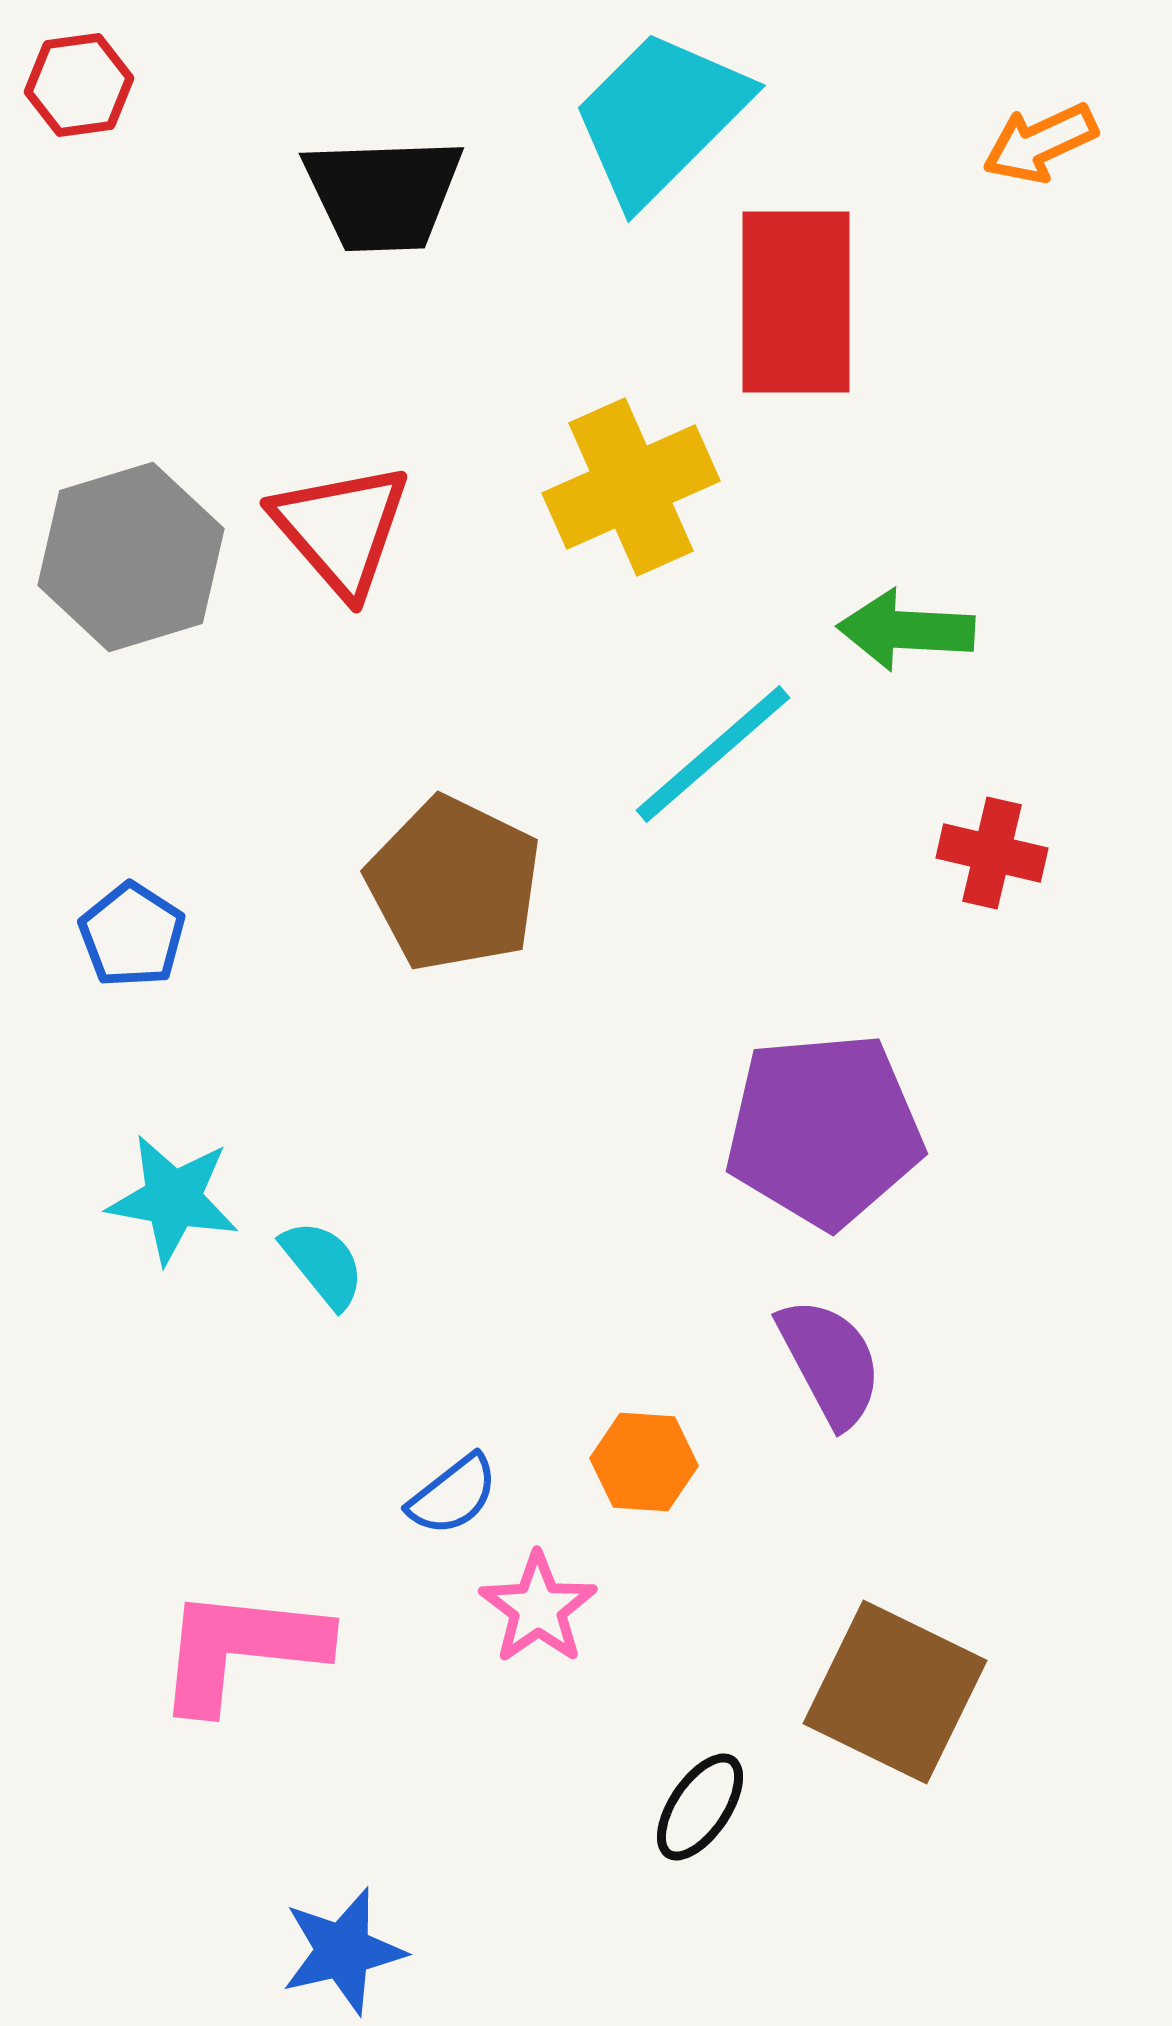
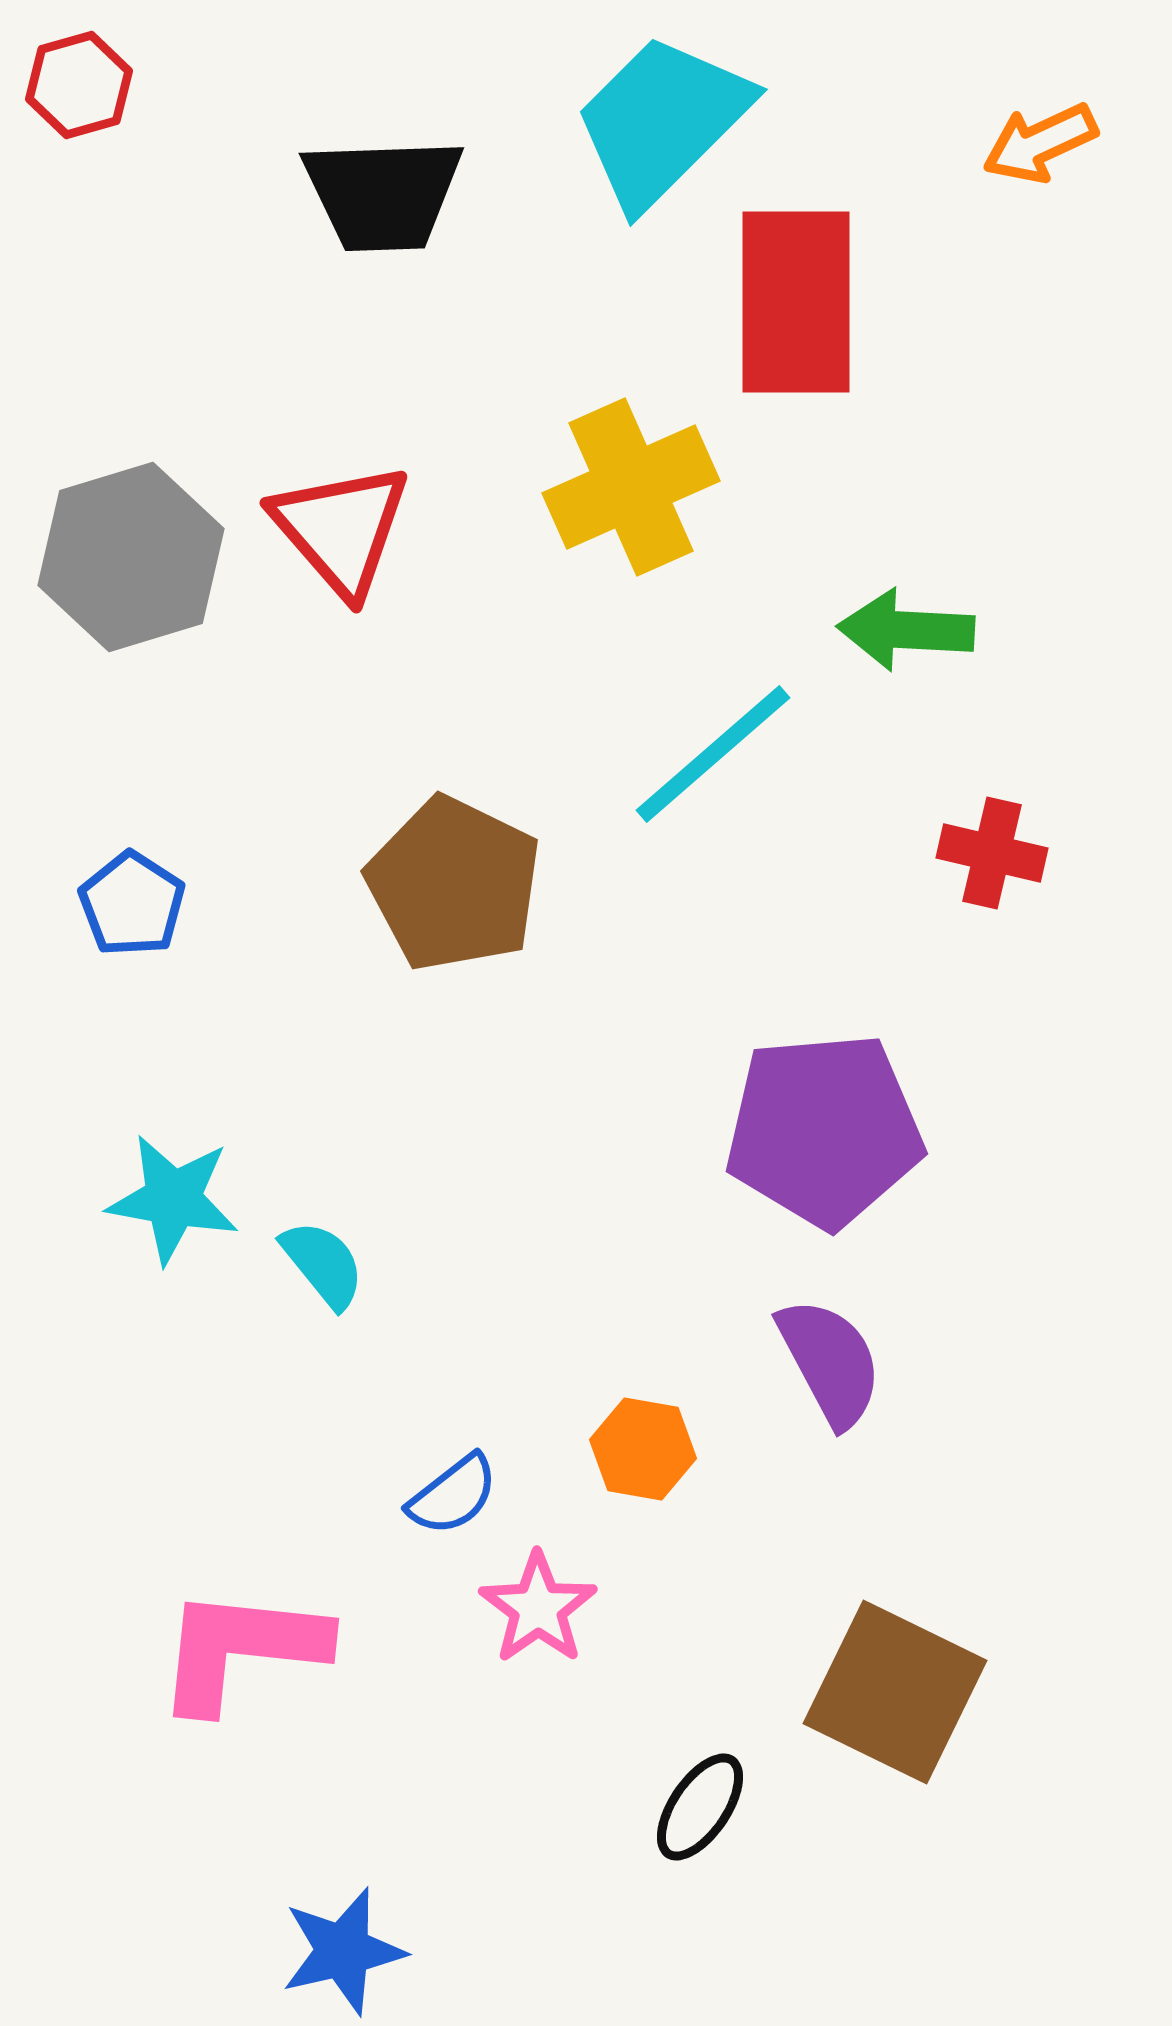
red hexagon: rotated 8 degrees counterclockwise
cyan trapezoid: moved 2 px right, 4 px down
blue pentagon: moved 31 px up
orange hexagon: moved 1 px left, 13 px up; rotated 6 degrees clockwise
